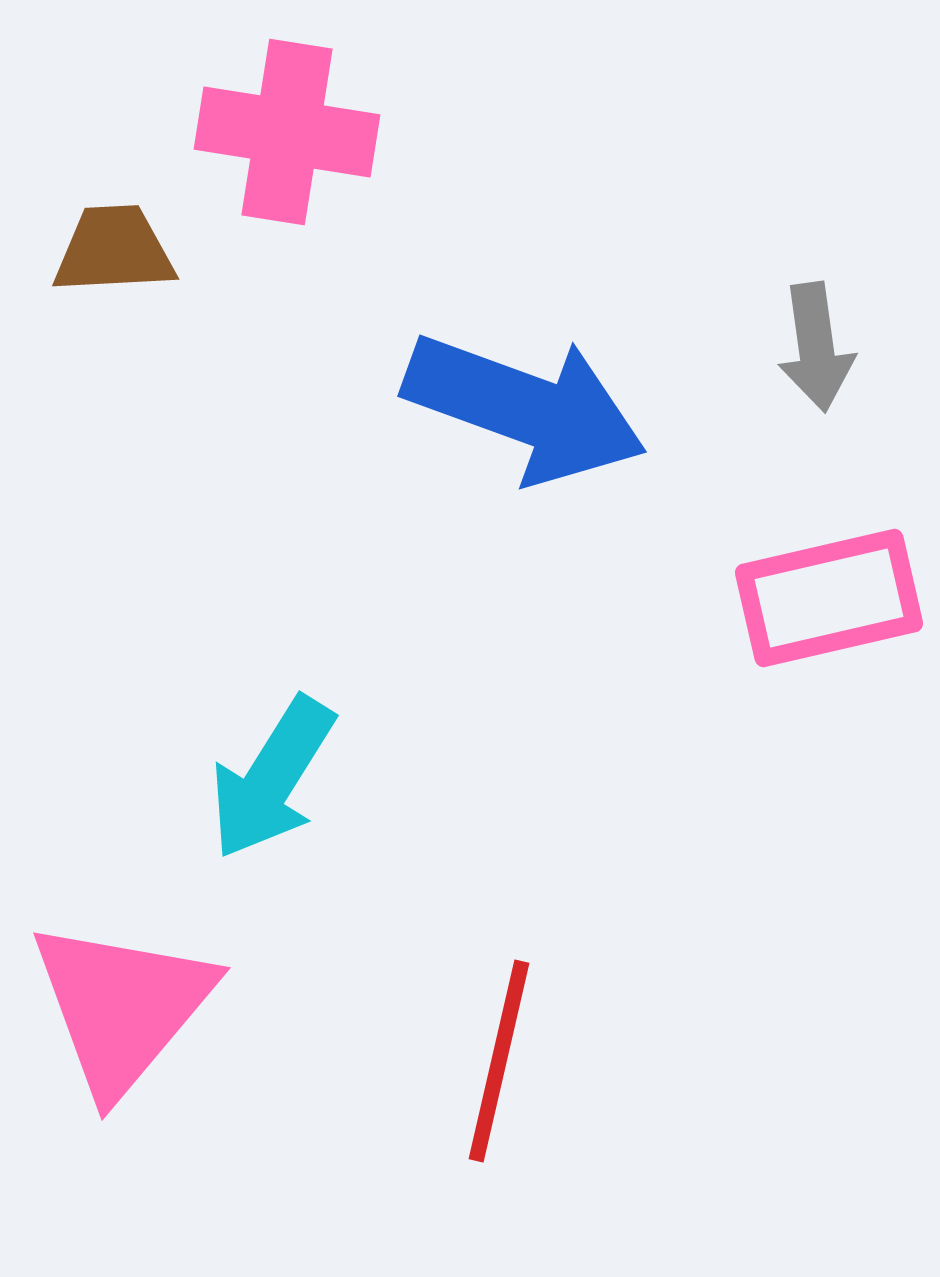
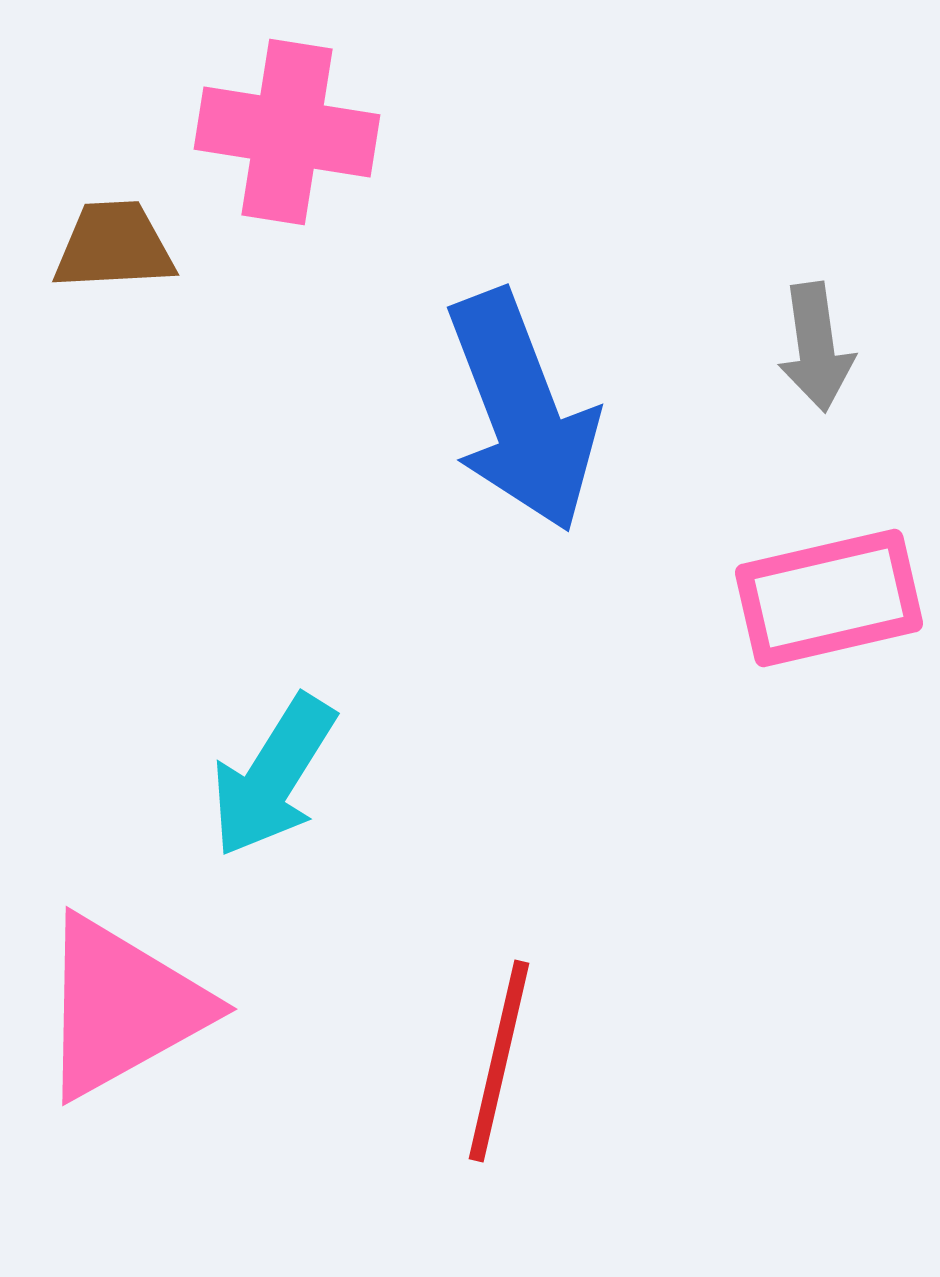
brown trapezoid: moved 4 px up
blue arrow: moved 3 px left, 3 px down; rotated 49 degrees clockwise
cyan arrow: moved 1 px right, 2 px up
pink triangle: rotated 21 degrees clockwise
